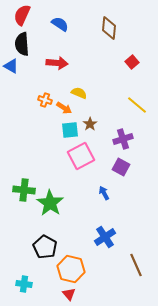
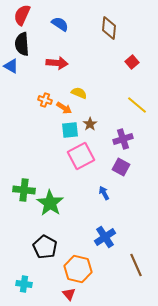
orange hexagon: moved 7 px right
